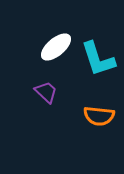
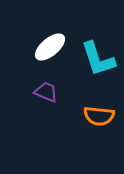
white ellipse: moved 6 px left
purple trapezoid: rotated 20 degrees counterclockwise
